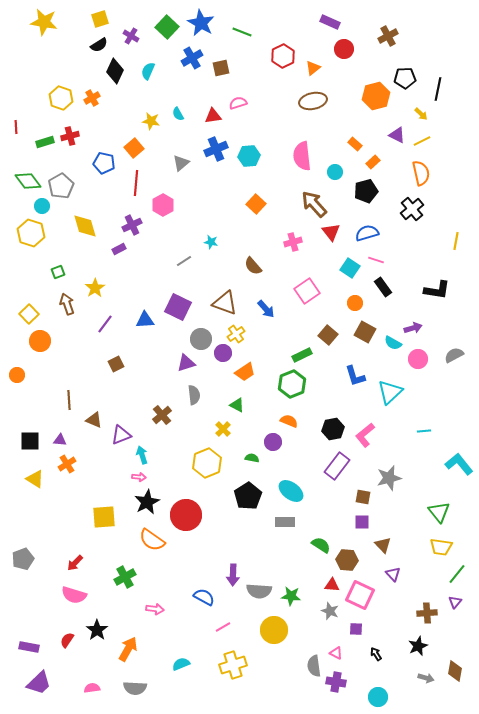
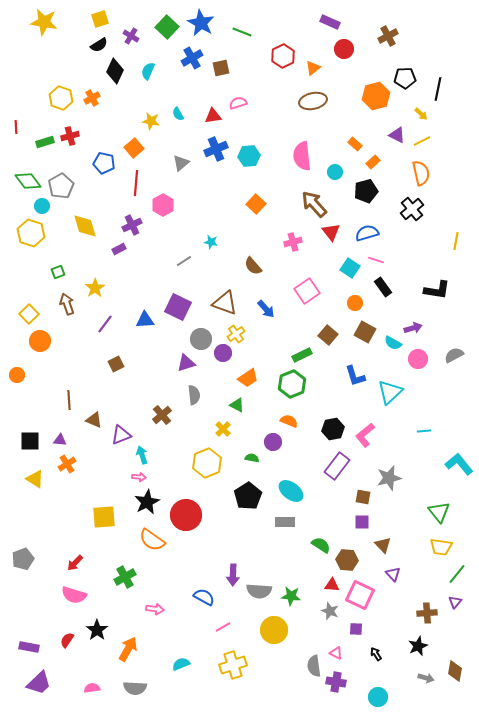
orange trapezoid at (245, 372): moved 3 px right, 6 px down
